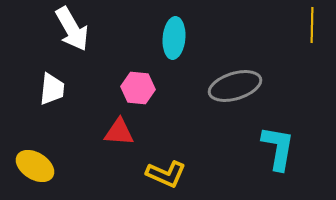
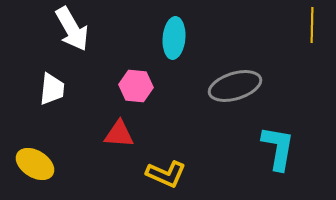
pink hexagon: moved 2 px left, 2 px up
red triangle: moved 2 px down
yellow ellipse: moved 2 px up
